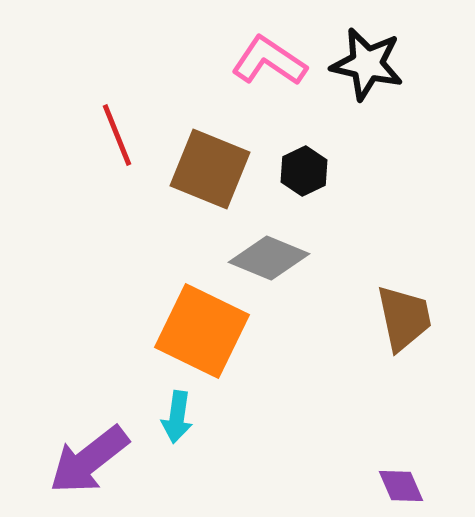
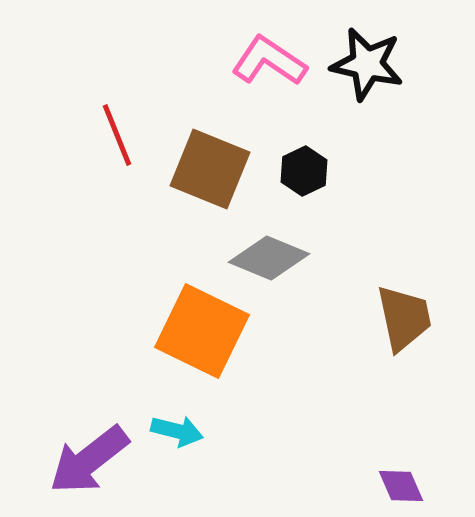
cyan arrow: moved 14 px down; rotated 84 degrees counterclockwise
